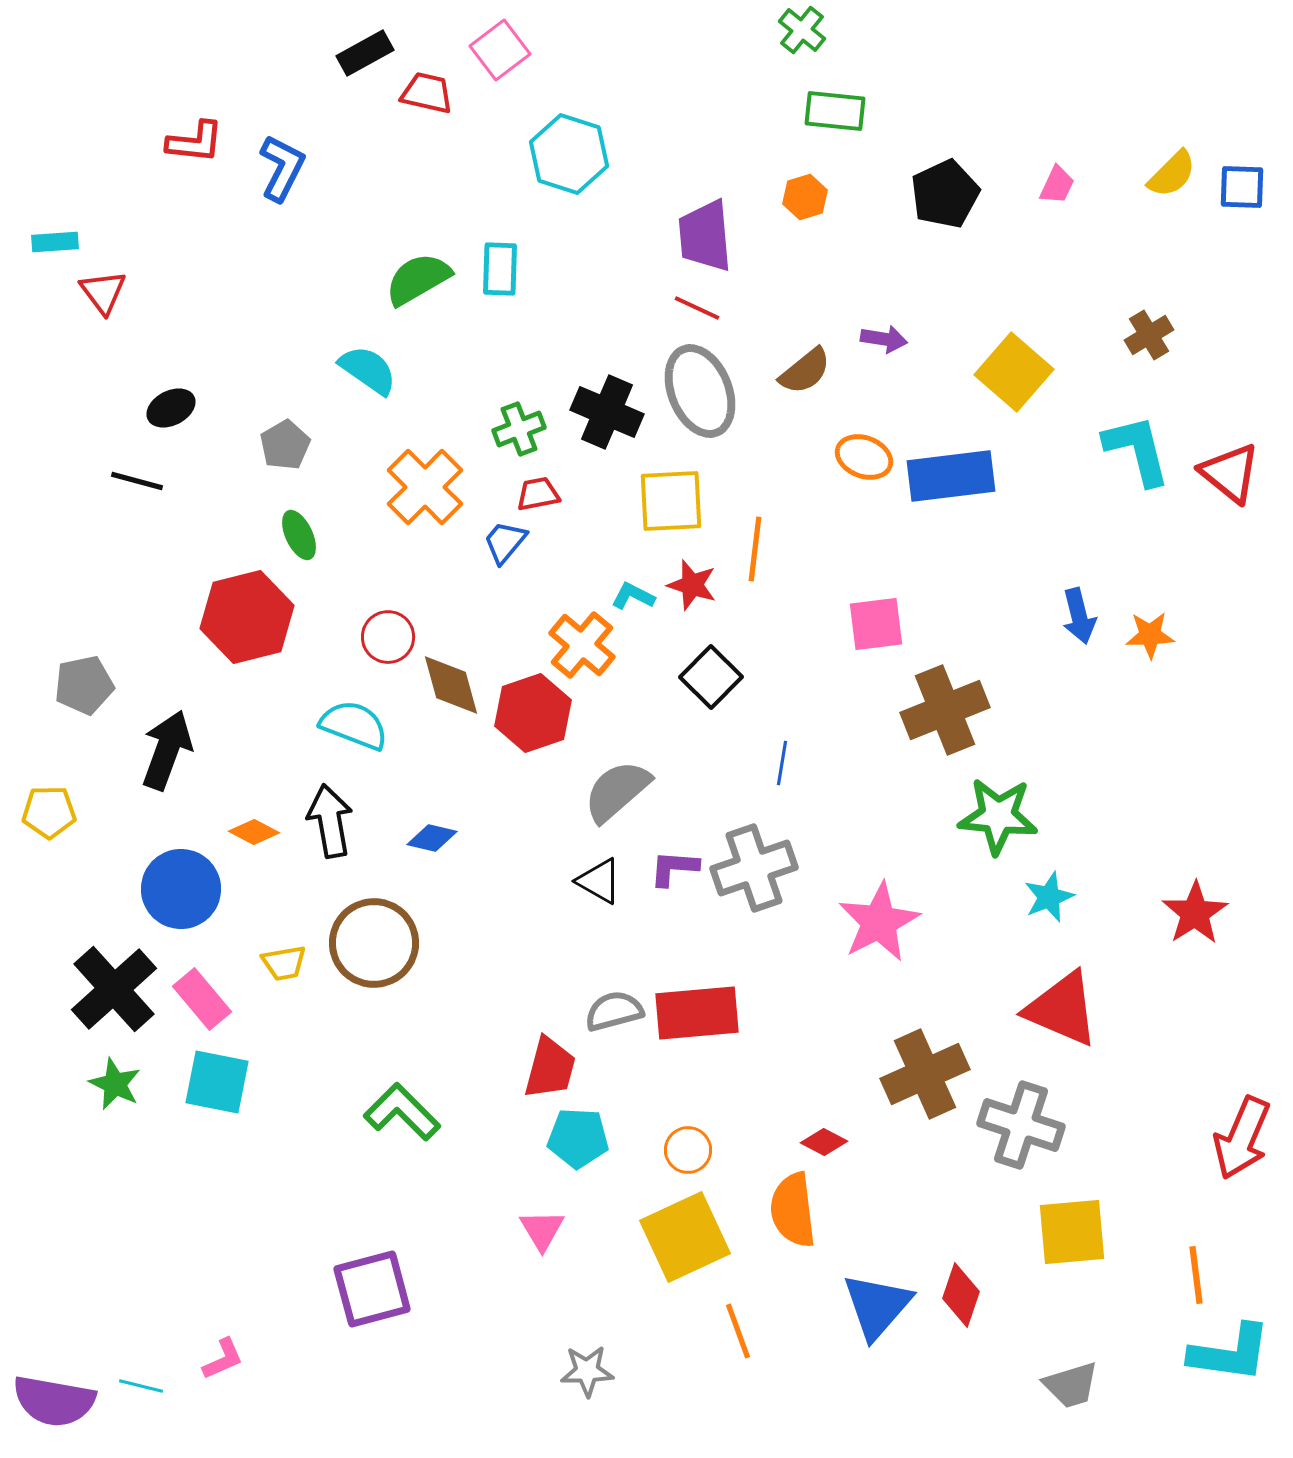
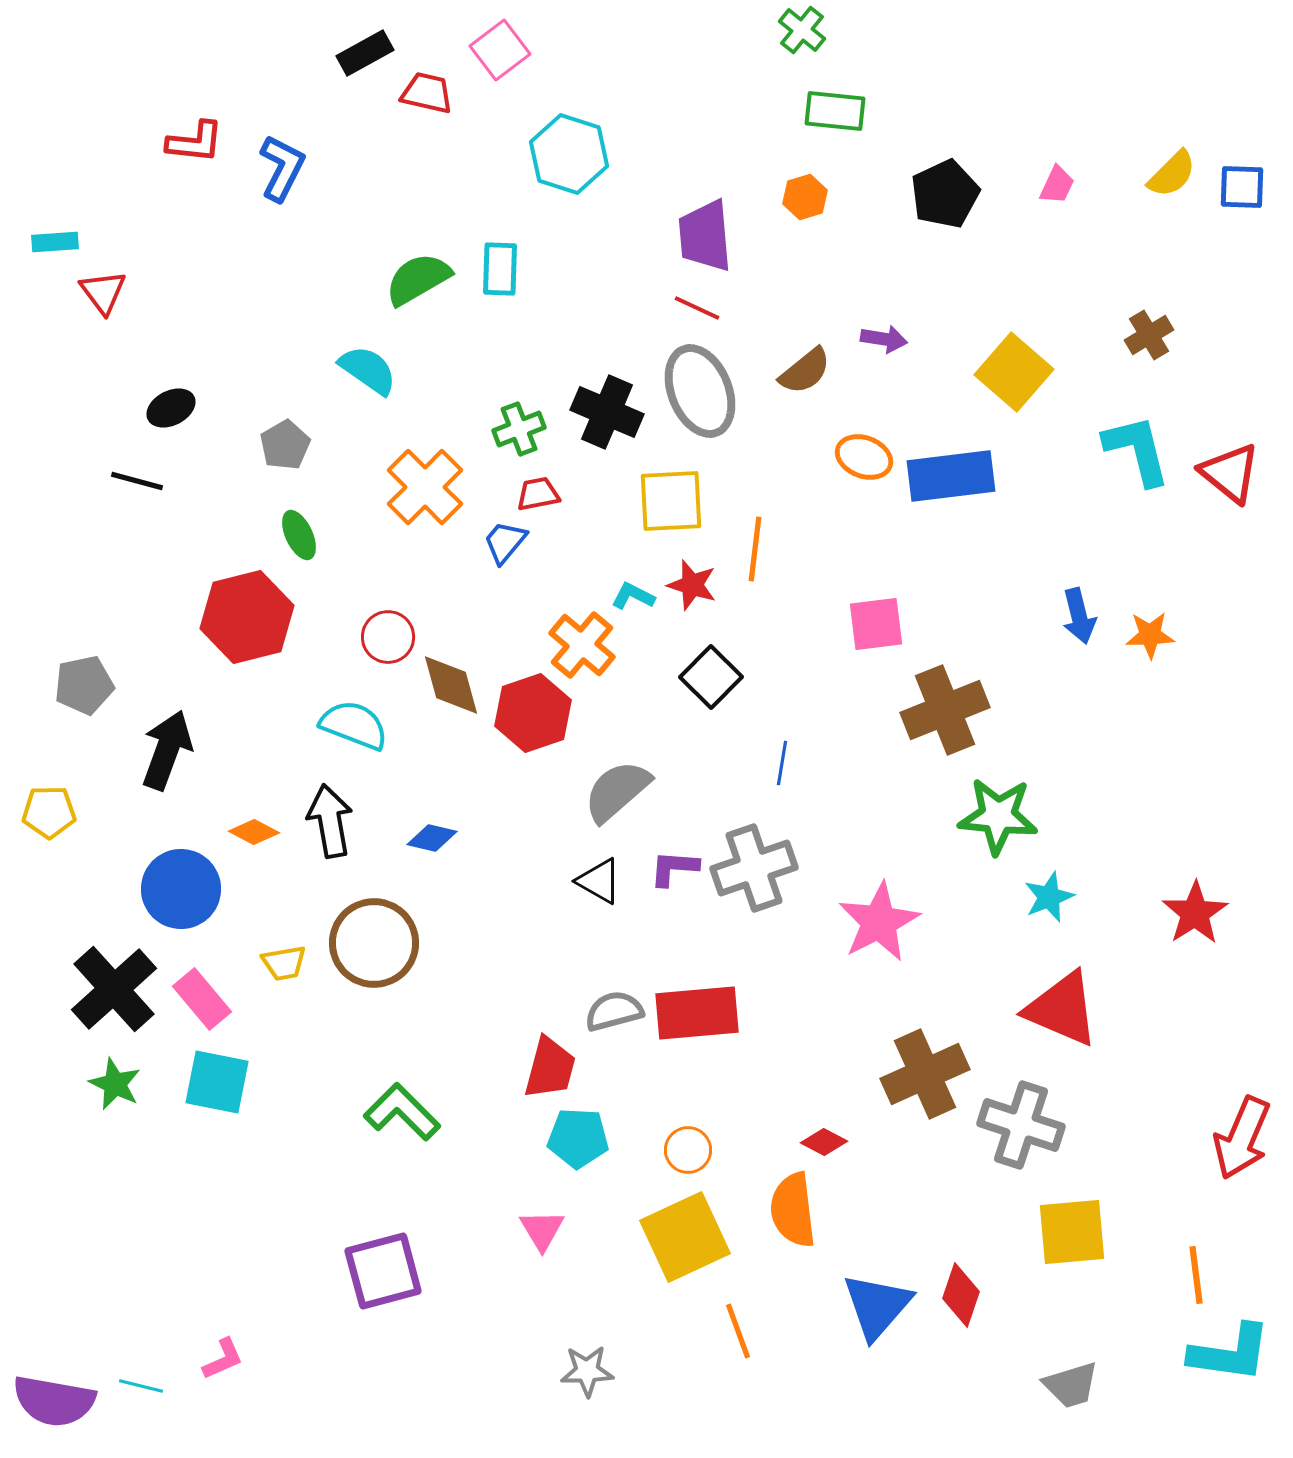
purple square at (372, 1289): moved 11 px right, 18 px up
